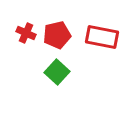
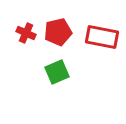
red pentagon: moved 1 px right, 3 px up
green square: rotated 25 degrees clockwise
